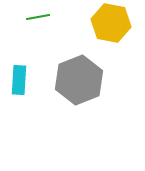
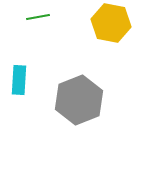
gray hexagon: moved 20 px down
